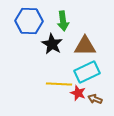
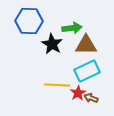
green arrow: moved 9 px right, 7 px down; rotated 90 degrees counterclockwise
brown triangle: moved 1 px right, 1 px up
cyan rectangle: moved 1 px up
yellow line: moved 2 px left, 1 px down
red star: rotated 21 degrees clockwise
brown arrow: moved 4 px left, 1 px up
